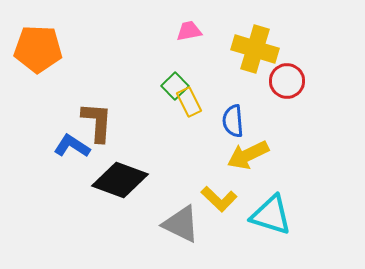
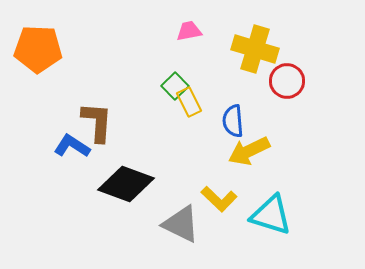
yellow arrow: moved 1 px right, 4 px up
black diamond: moved 6 px right, 4 px down
